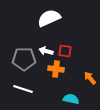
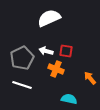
red square: moved 1 px right
gray pentagon: moved 2 px left, 1 px up; rotated 25 degrees counterclockwise
orange cross: rotated 14 degrees clockwise
white line: moved 1 px left, 4 px up
cyan semicircle: moved 2 px left
